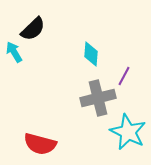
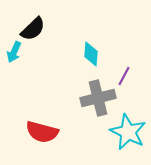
cyan arrow: rotated 125 degrees counterclockwise
red semicircle: moved 2 px right, 12 px up
